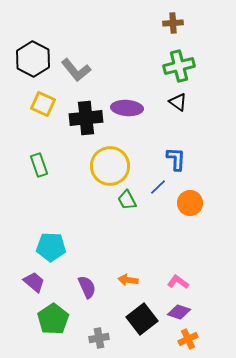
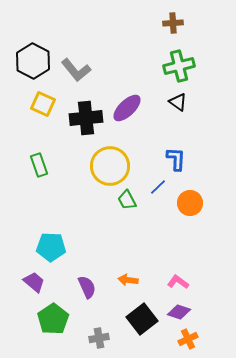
black hexagon: moved 2 px down
purple ellipse: rotated 48 degrees counterclockwise
